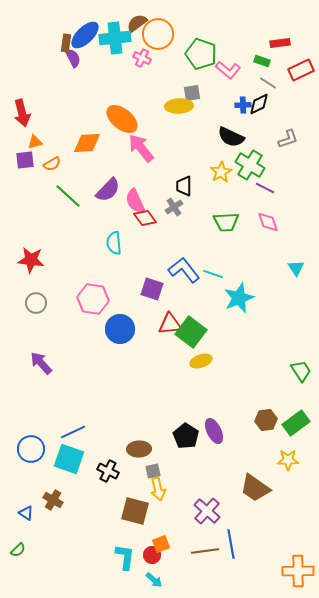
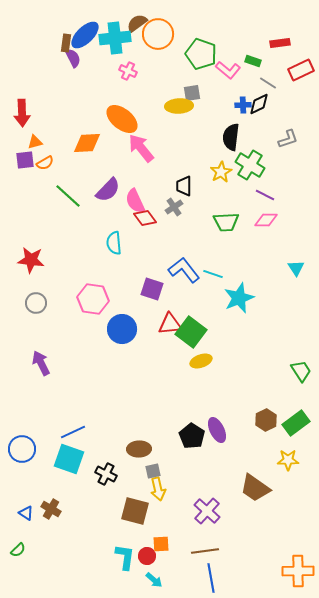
pink cross at (142, 58): moved 14 px left, 13 px down
green rectangle at (262, 61): moved 9 px left
red arrow at (22, 113): rotated 12 degrees clockwise
black semicircle at (231, 137): rotated 72 degrees clockwise
orange semicircle at (52, 164): moved 7 px left, 1 px up
purple line at (265, 188): moved 7 px down
pink diamond at (268, 222): moved 2 px left, 2 px up; rotated 70 degrees counterclockwise
blue circle at (120, 329): moved 2 px right
purple arrow at (41, 363): rotated 15 degrees clockwise
brown hexagon at (266, 420): rotated 20 degrees counterclockwise
purple ellipse at (214, 431): moved 3 px right, 1 px up
black pentagon at (186, 436): moved 6 px right
blue circle at (31, 449): moved 9 px left
black cross at (108, 471): moved 2 px left, 3 px down
brown cross at (53, 500): moved 2 px left, 9 px down
orange square at (161, 544): rotated 18 degrees clockwise
blue line at (231, 544): moved 20 px left, 34 px down
red circle at (152, 555): moved 5 px left, 1 px down
